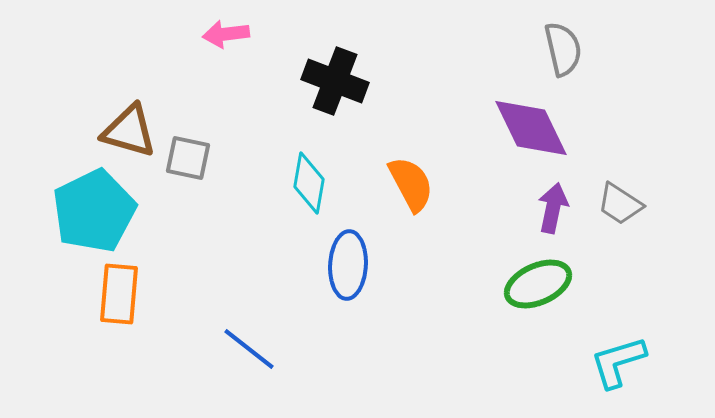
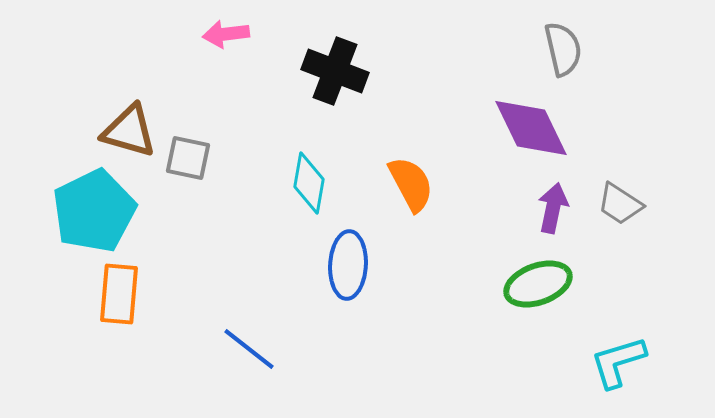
black cross: moved 10 px up
green ellipse: rotated 4 degrees clockwise
